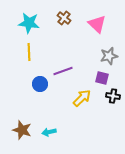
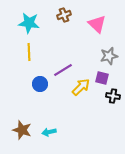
brown cross: moved 3 px up; rotated 32 degrees clockwise
purple line: moved 1 px up; rotated 12 degrees counterclockwise
yellow arrow: moved 1 px left, 11 px up
